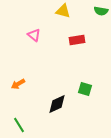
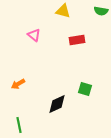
green line: rotated 21 degrees clockwise
